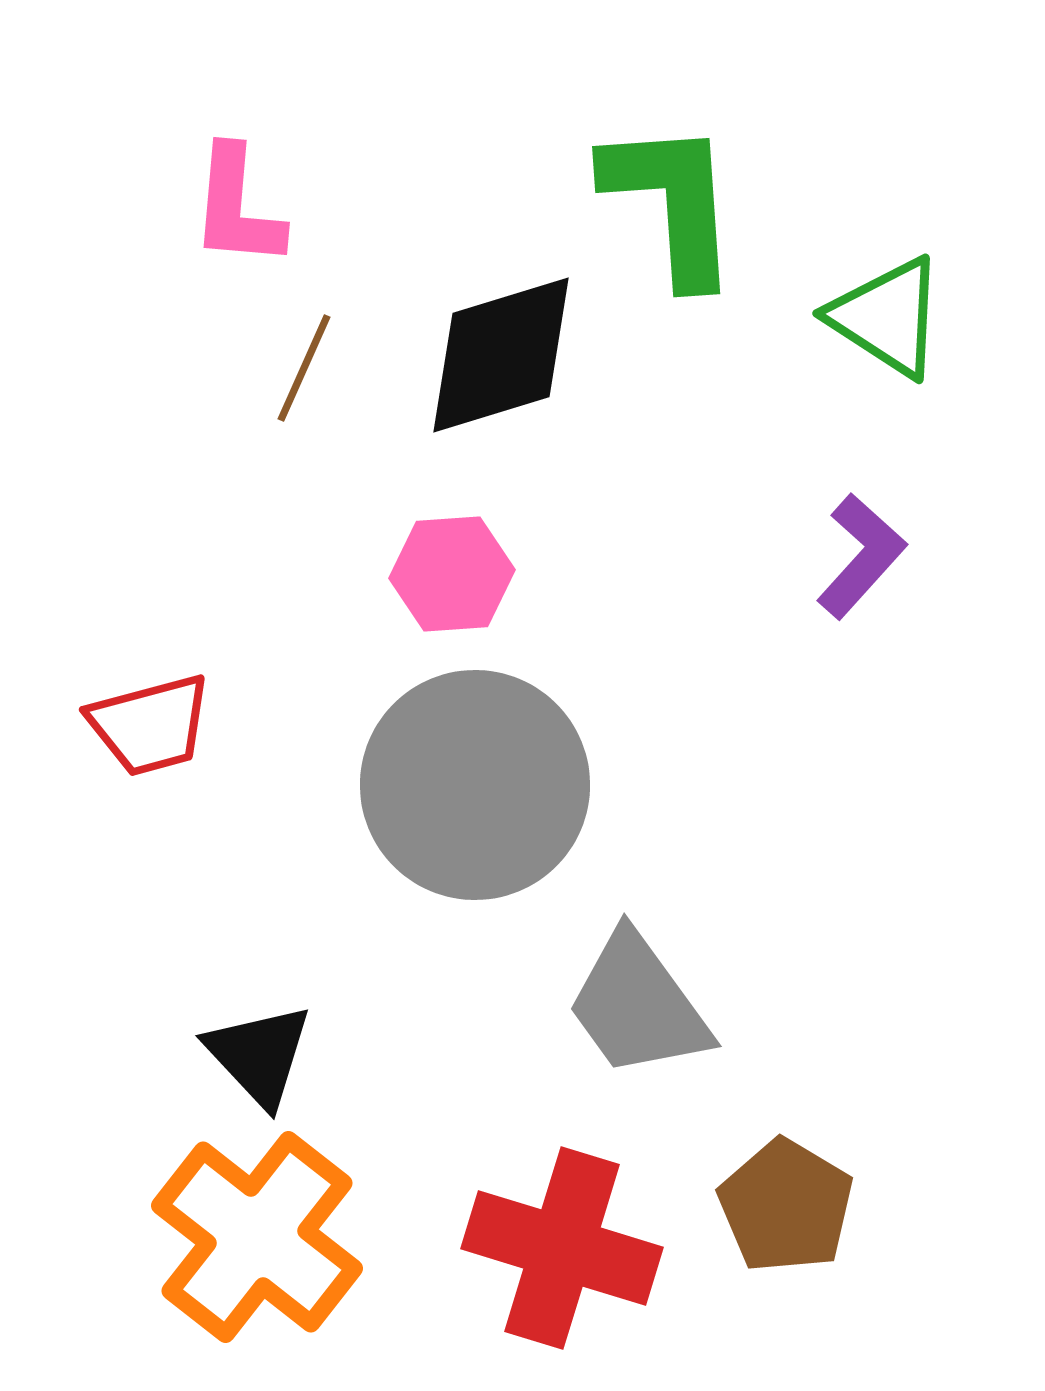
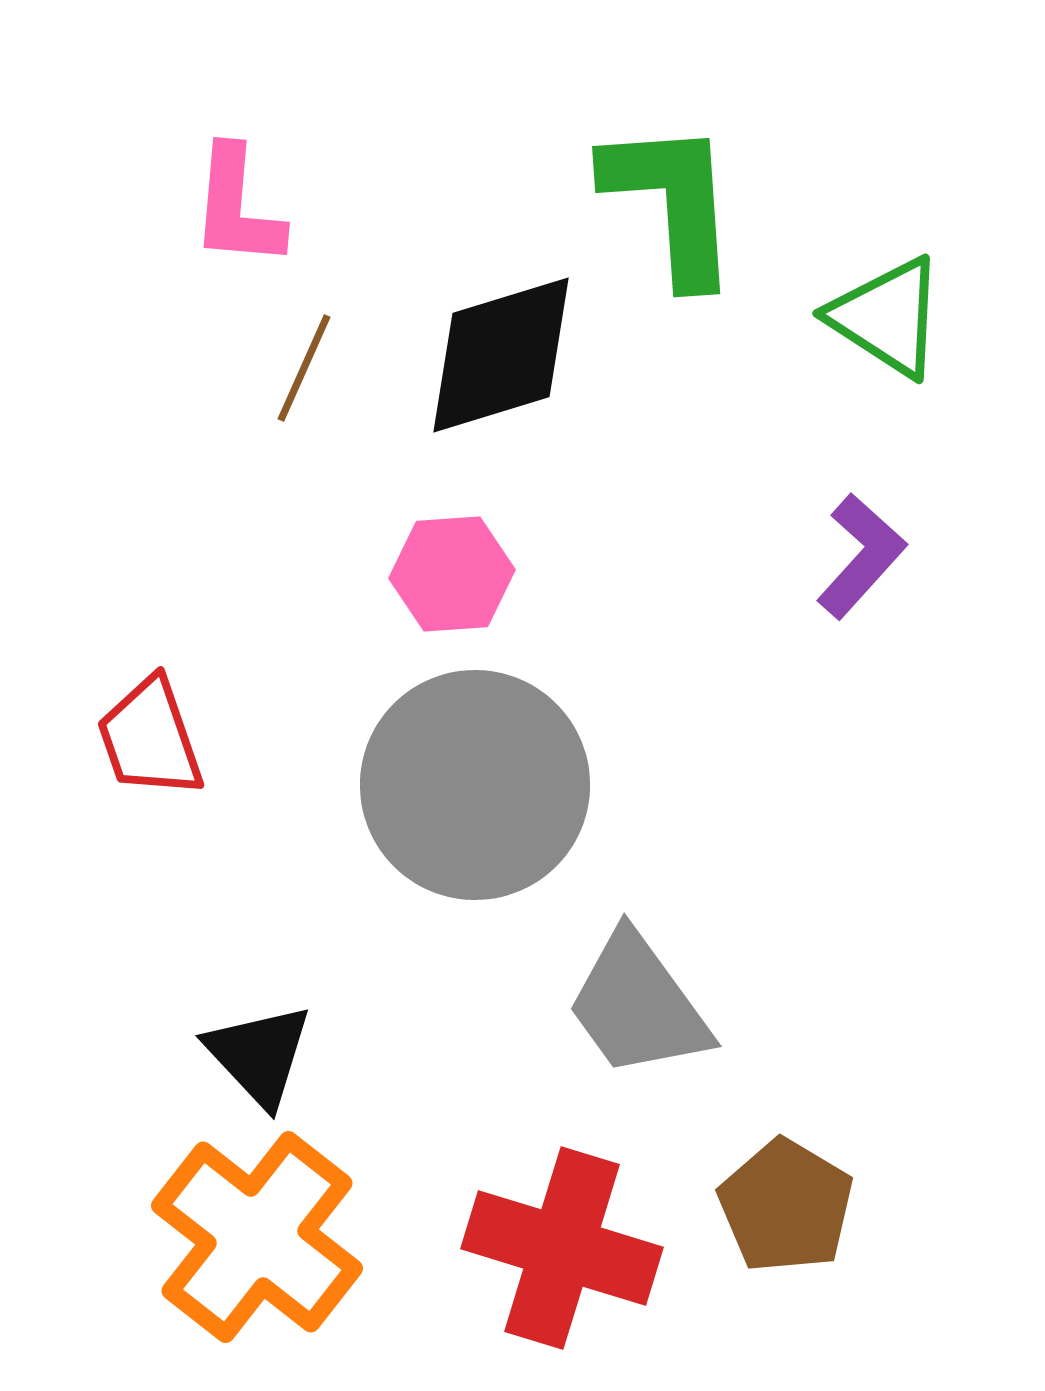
red trapezoid: moved 13 px down; rotated 86 degrees clockwise
